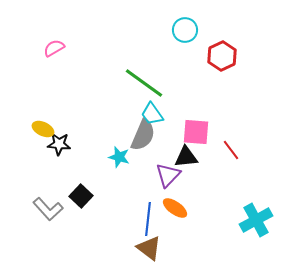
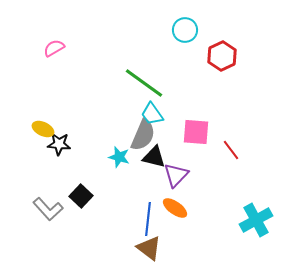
black triangle: moved 32 px left; rotated 20 degrees clockwise
purple triangle: moved 8 px right
